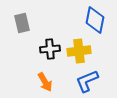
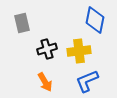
black cross: moved 3 px left; rotated 12 degrees counterclockwise
